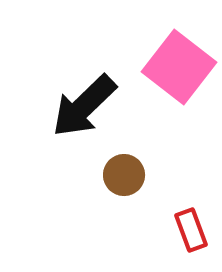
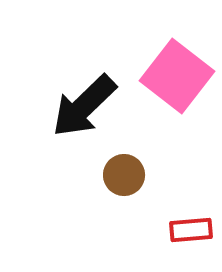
pink square: moved 2 px left, 9 px down
red rectangle: rotated 75 degrees counterclockwise
